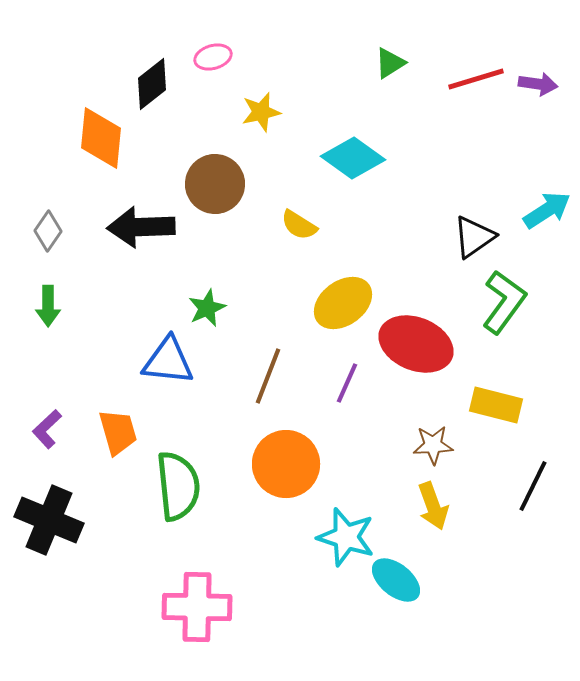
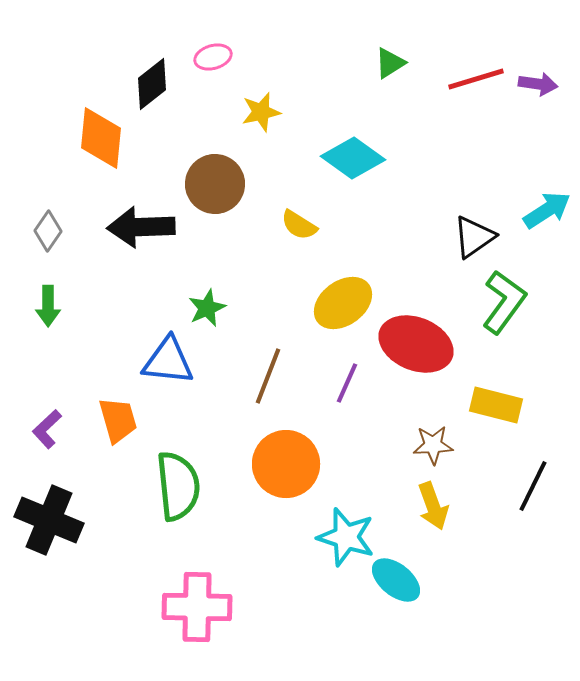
orange trapezoid: moved 12 px up
